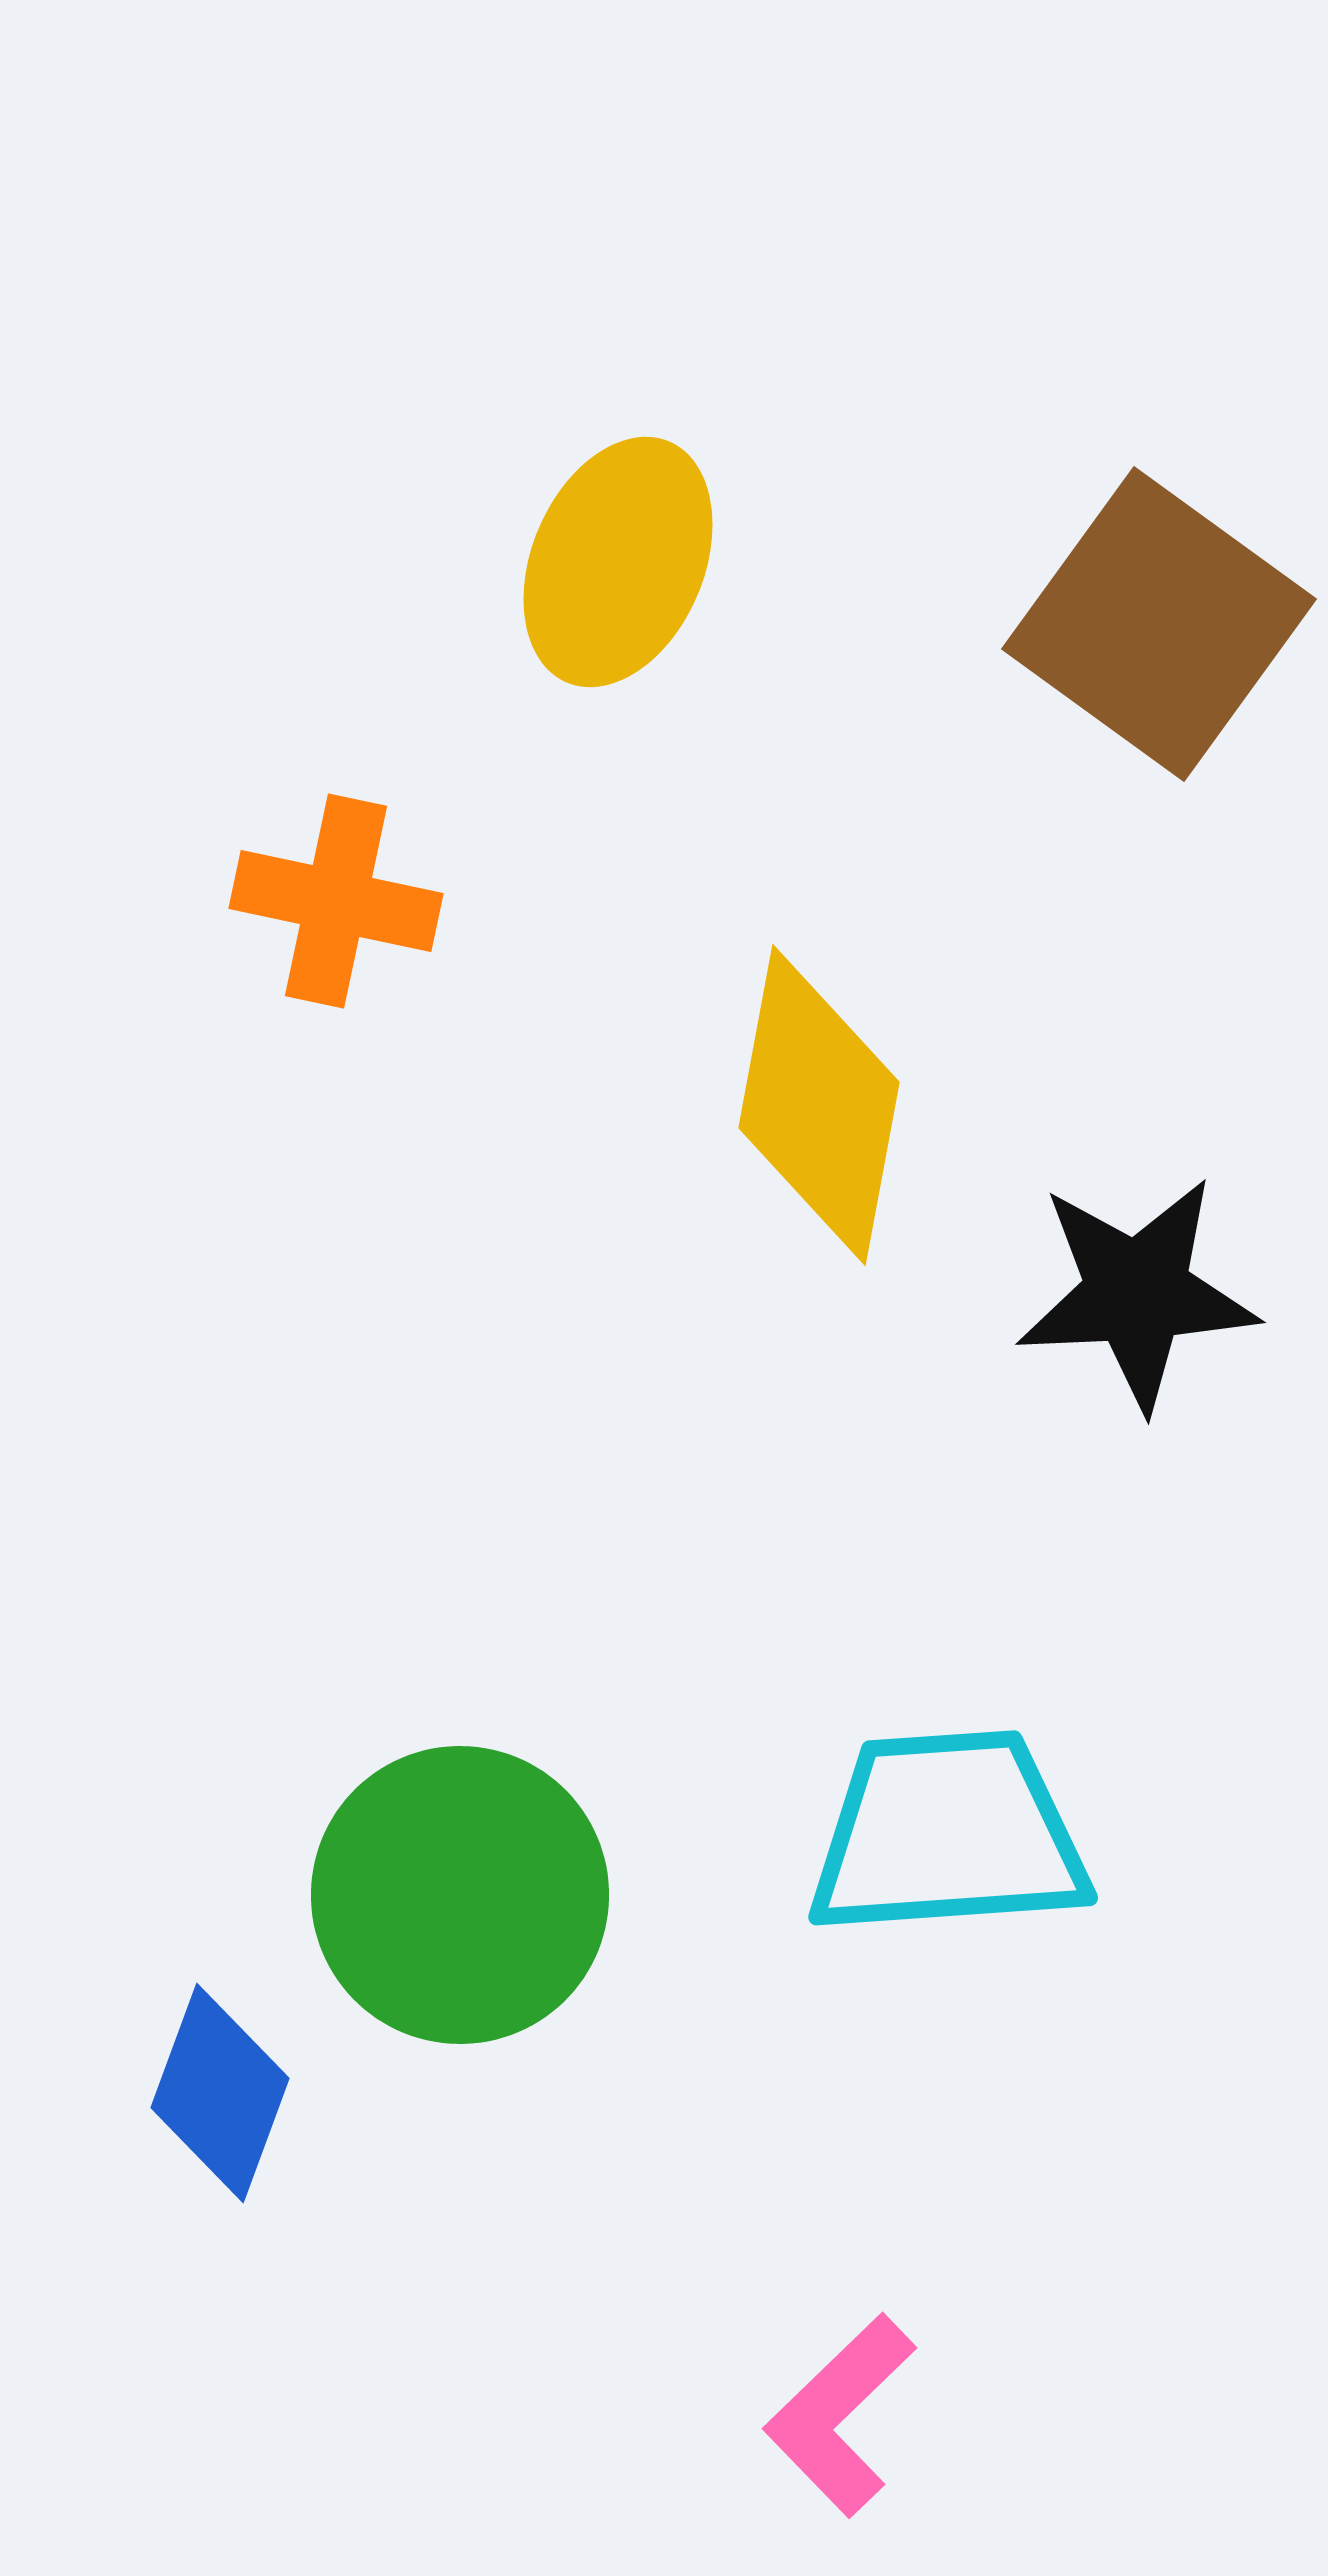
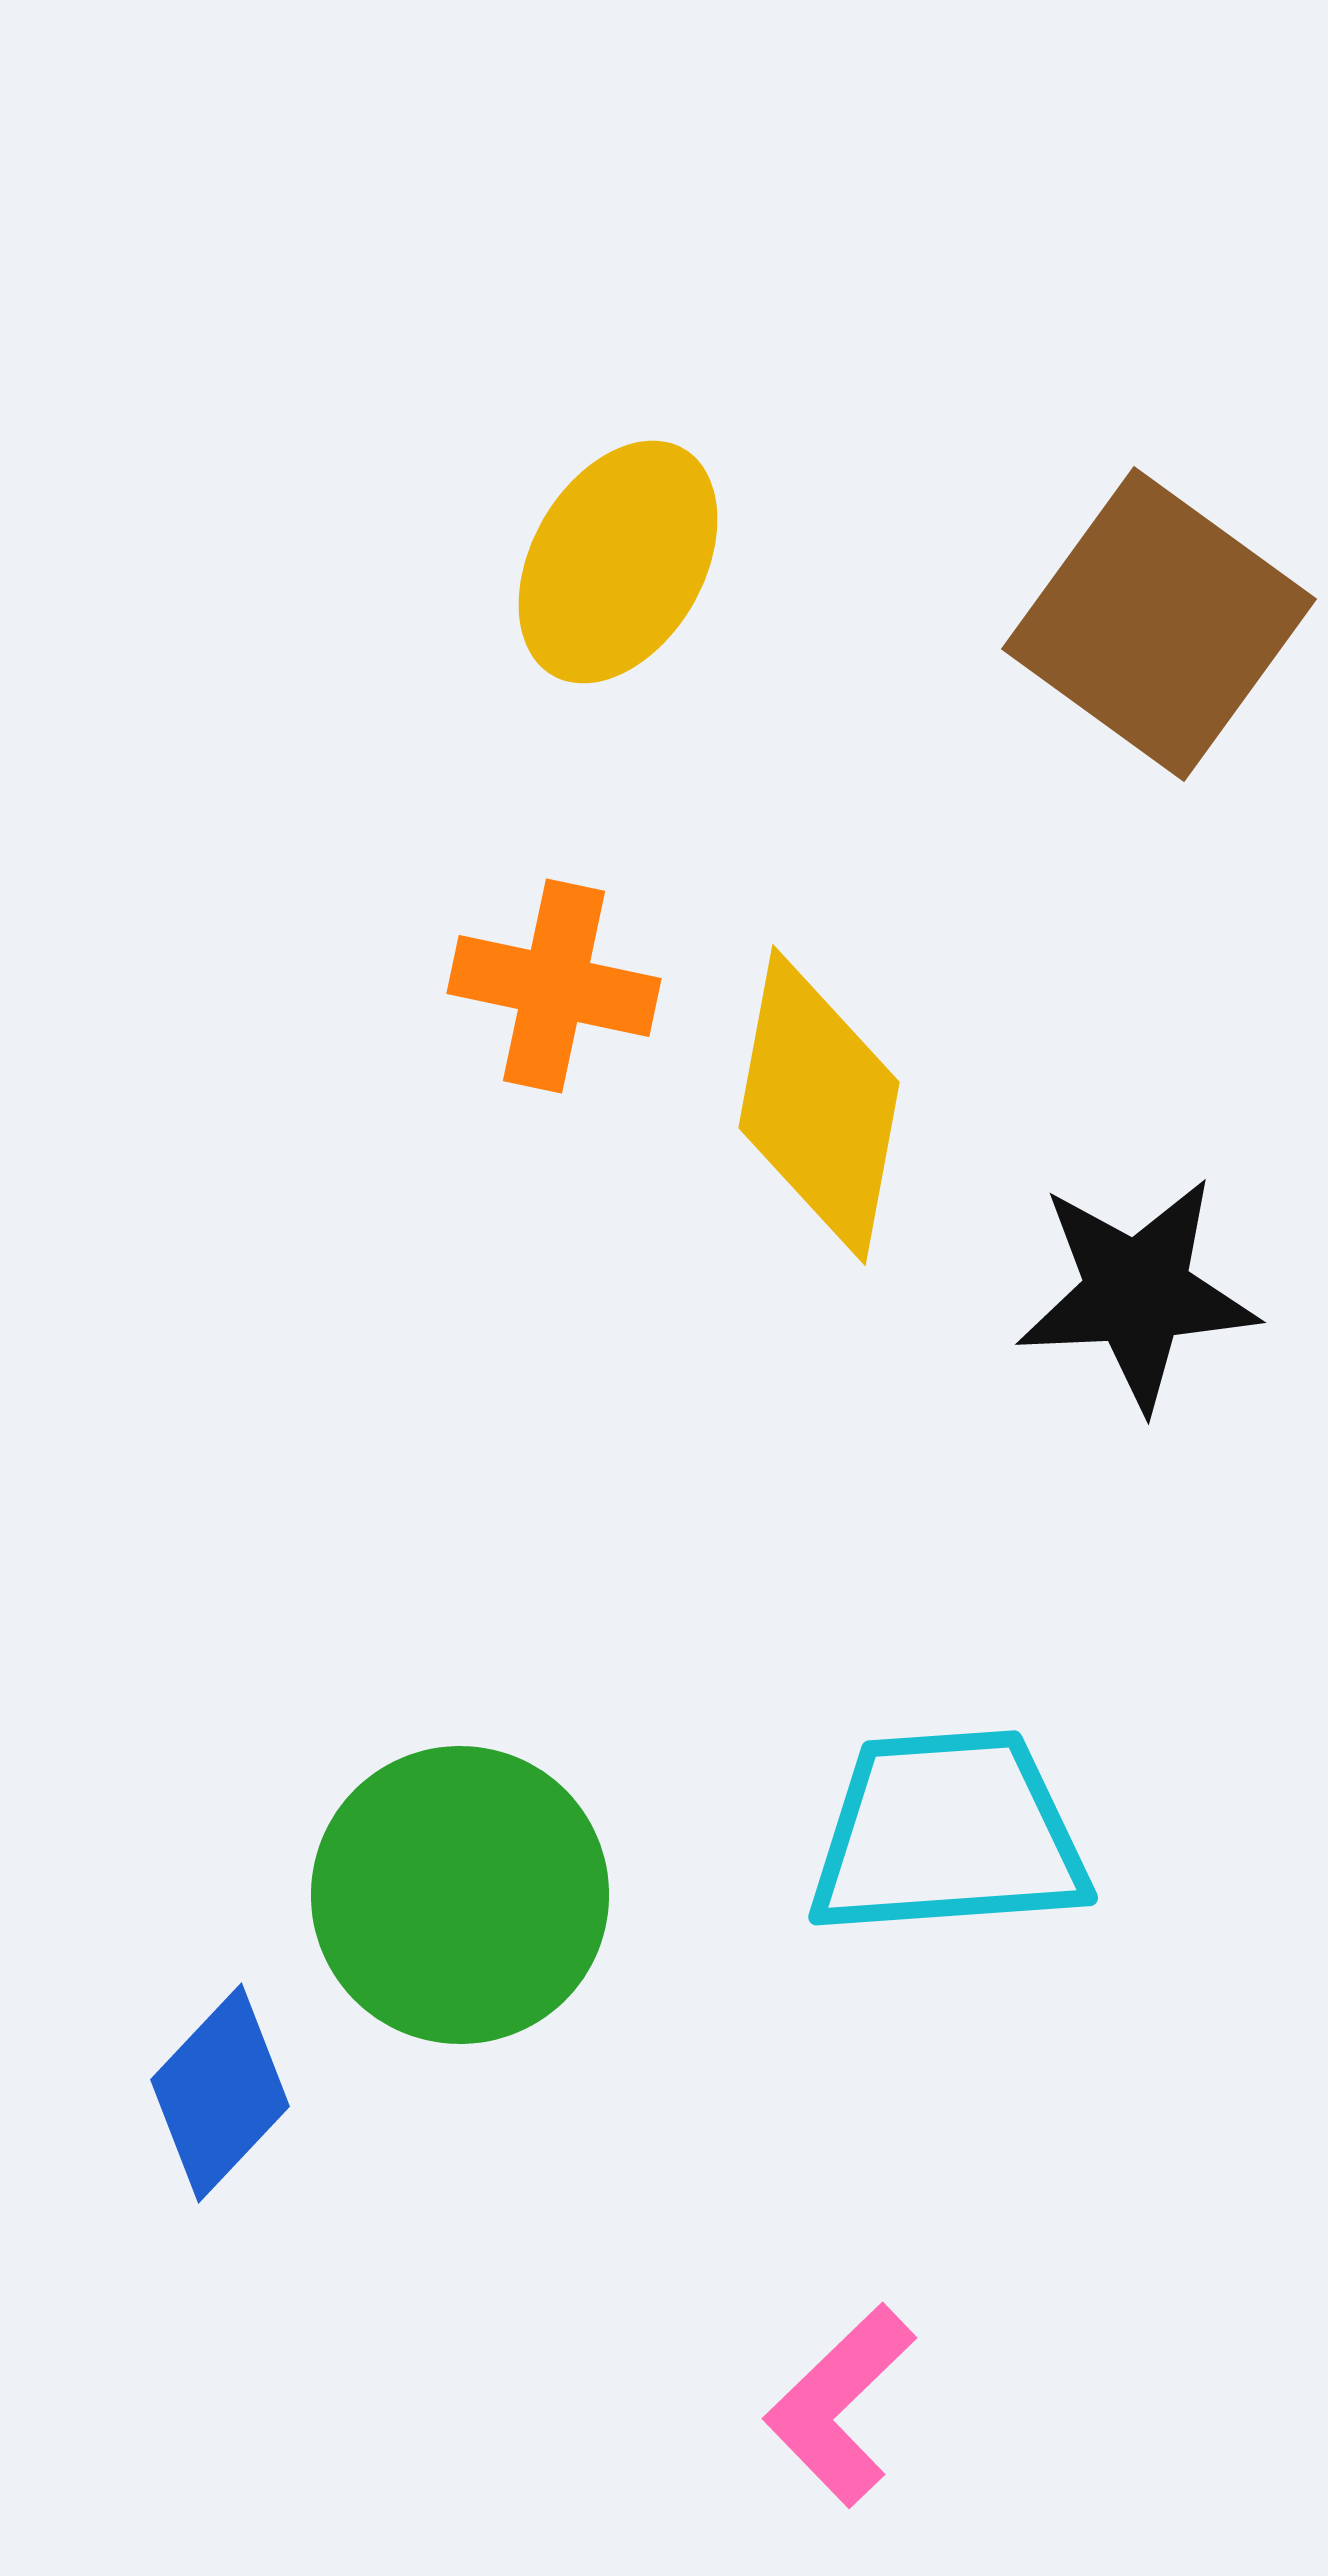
yellow ellipse: rotated 7 degrees clockwise
orange cross: moved 218 px right, 85 px down
blue diamond: rotated 23 degrees clockwise
pink L-shape: moved 10 px up
